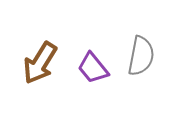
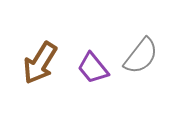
gray semicircle: rotated 27 degrees clockwise
